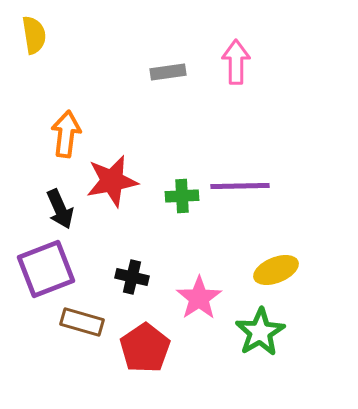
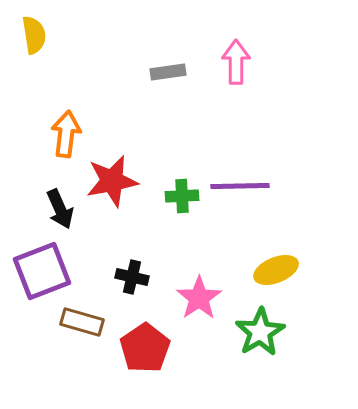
purple square: moved 4 px left, 2 px down
